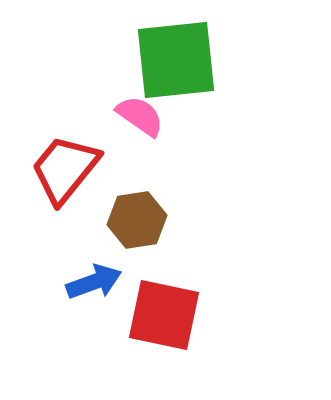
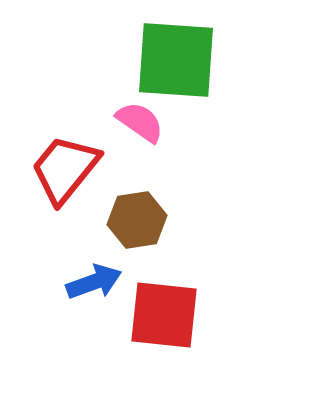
green square: rotated 10 degrees clockwise
pink semicircle: moved 6 px down
red square: rotated 6 degrees counterclockwise
